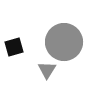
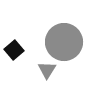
black square: moved 3 px down; rotated 24 degrees counterclockwise
